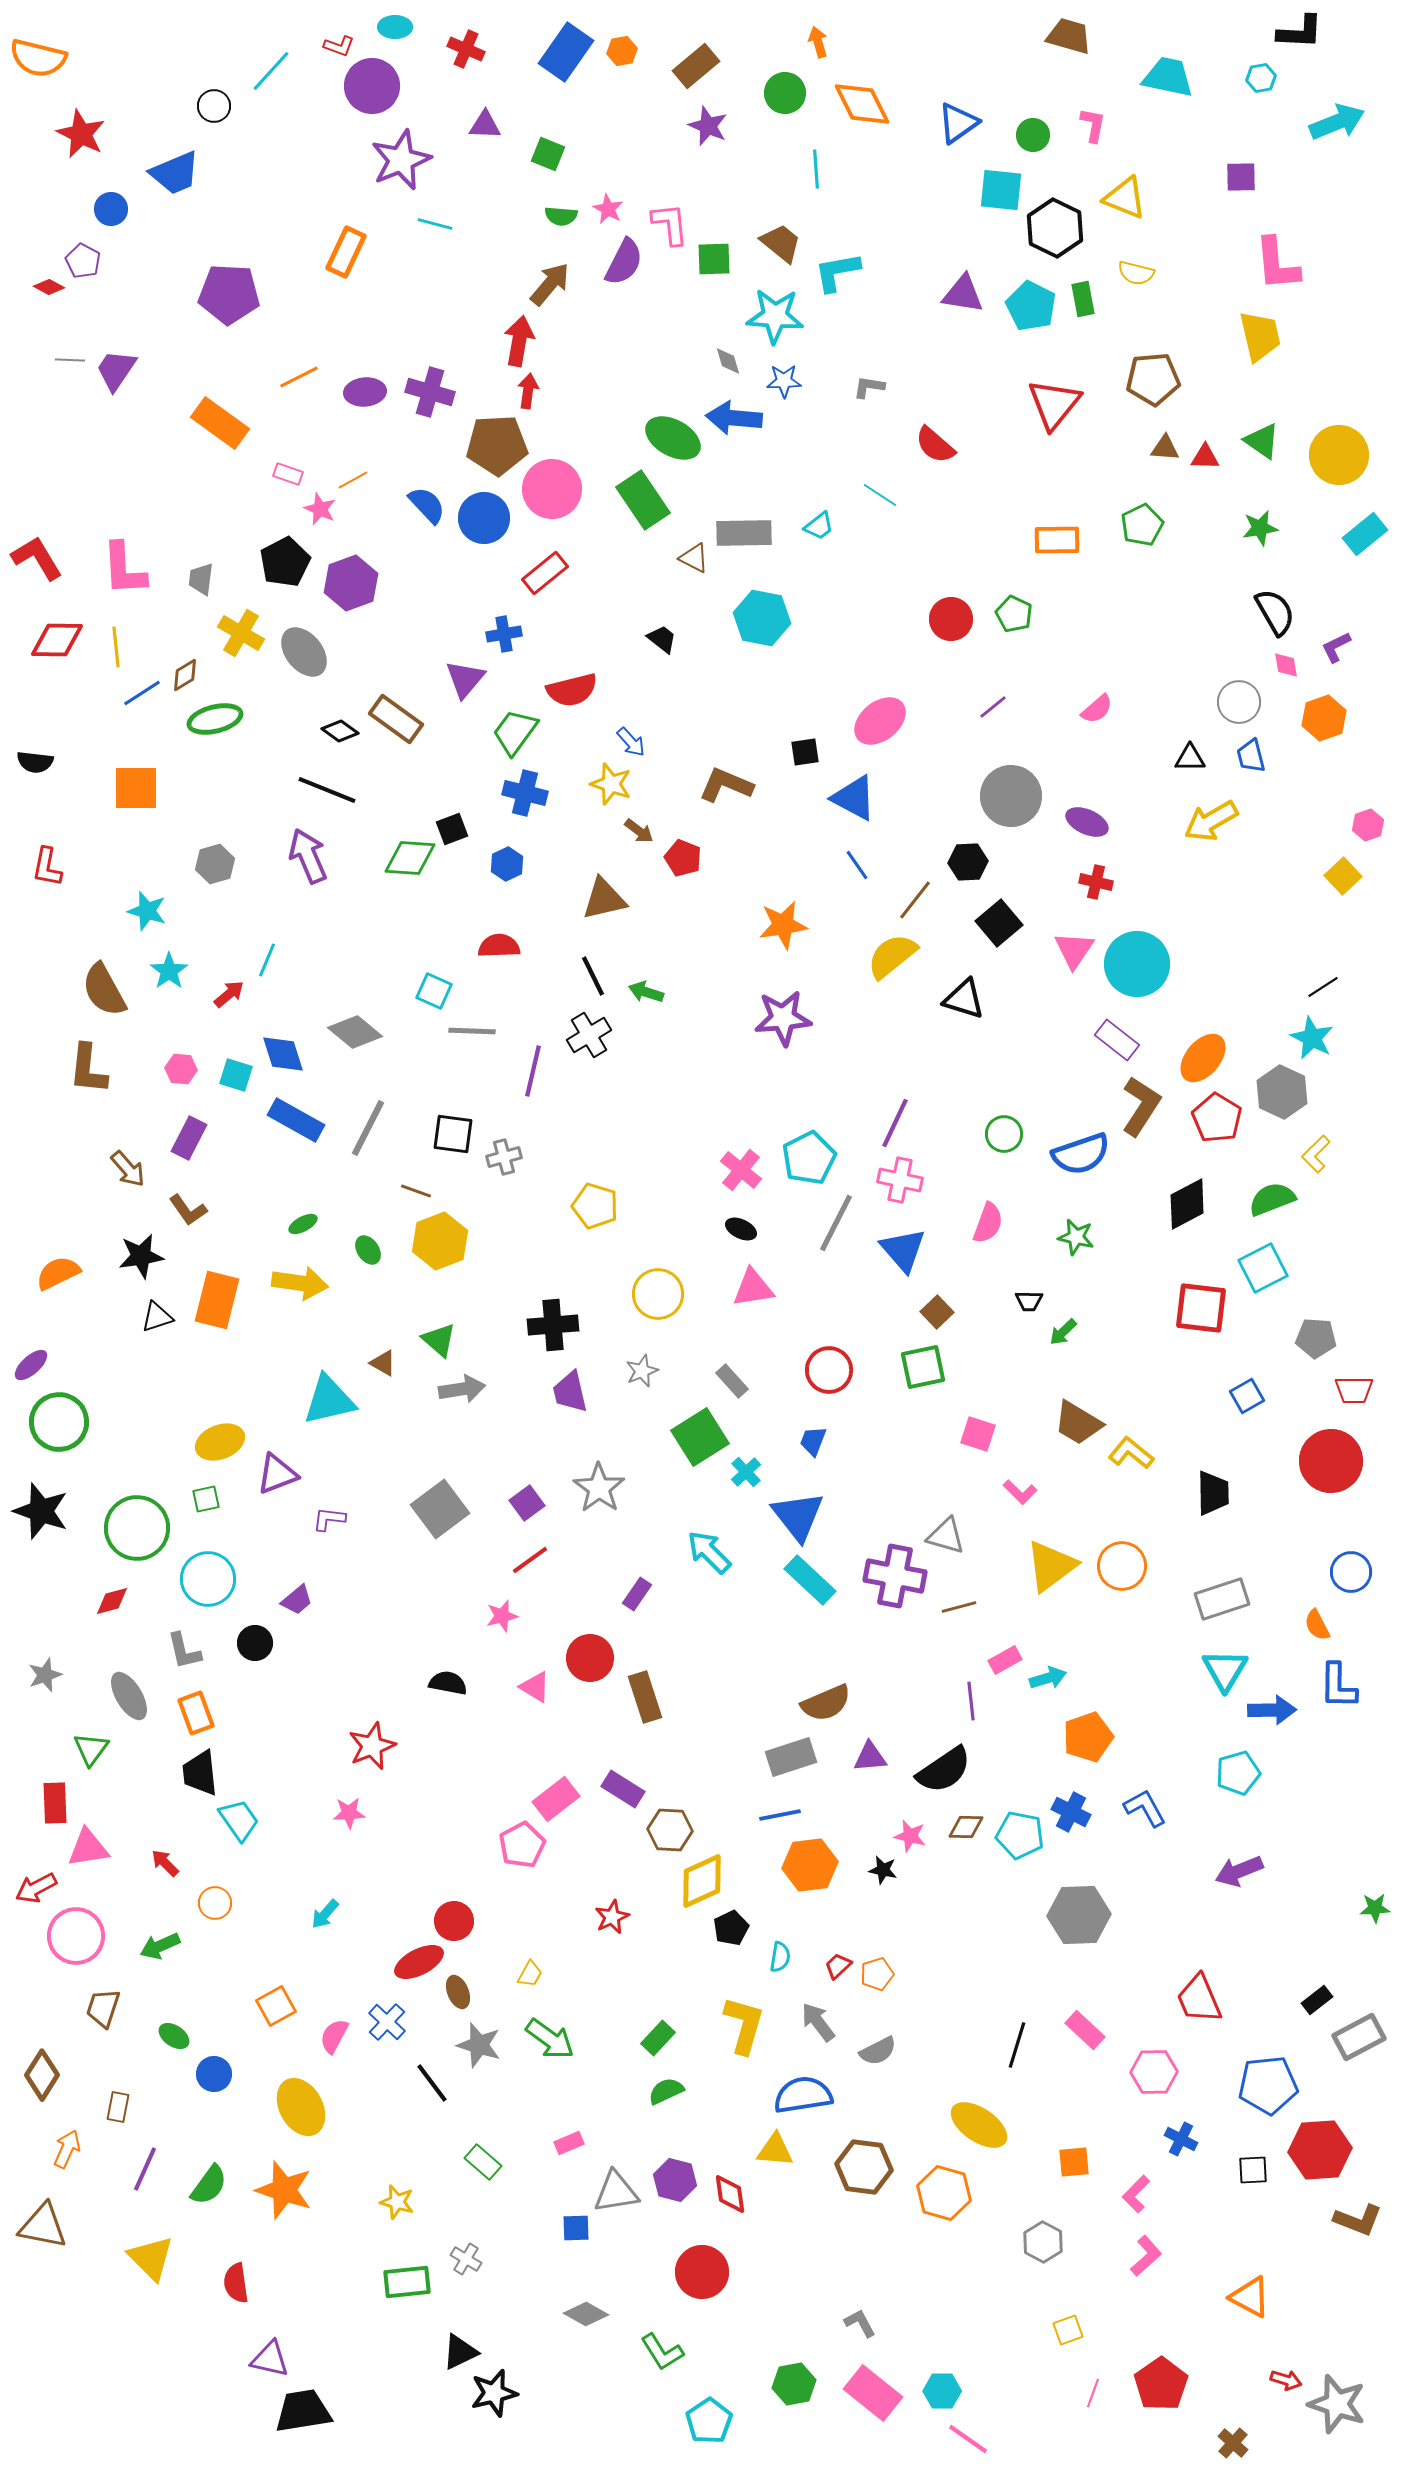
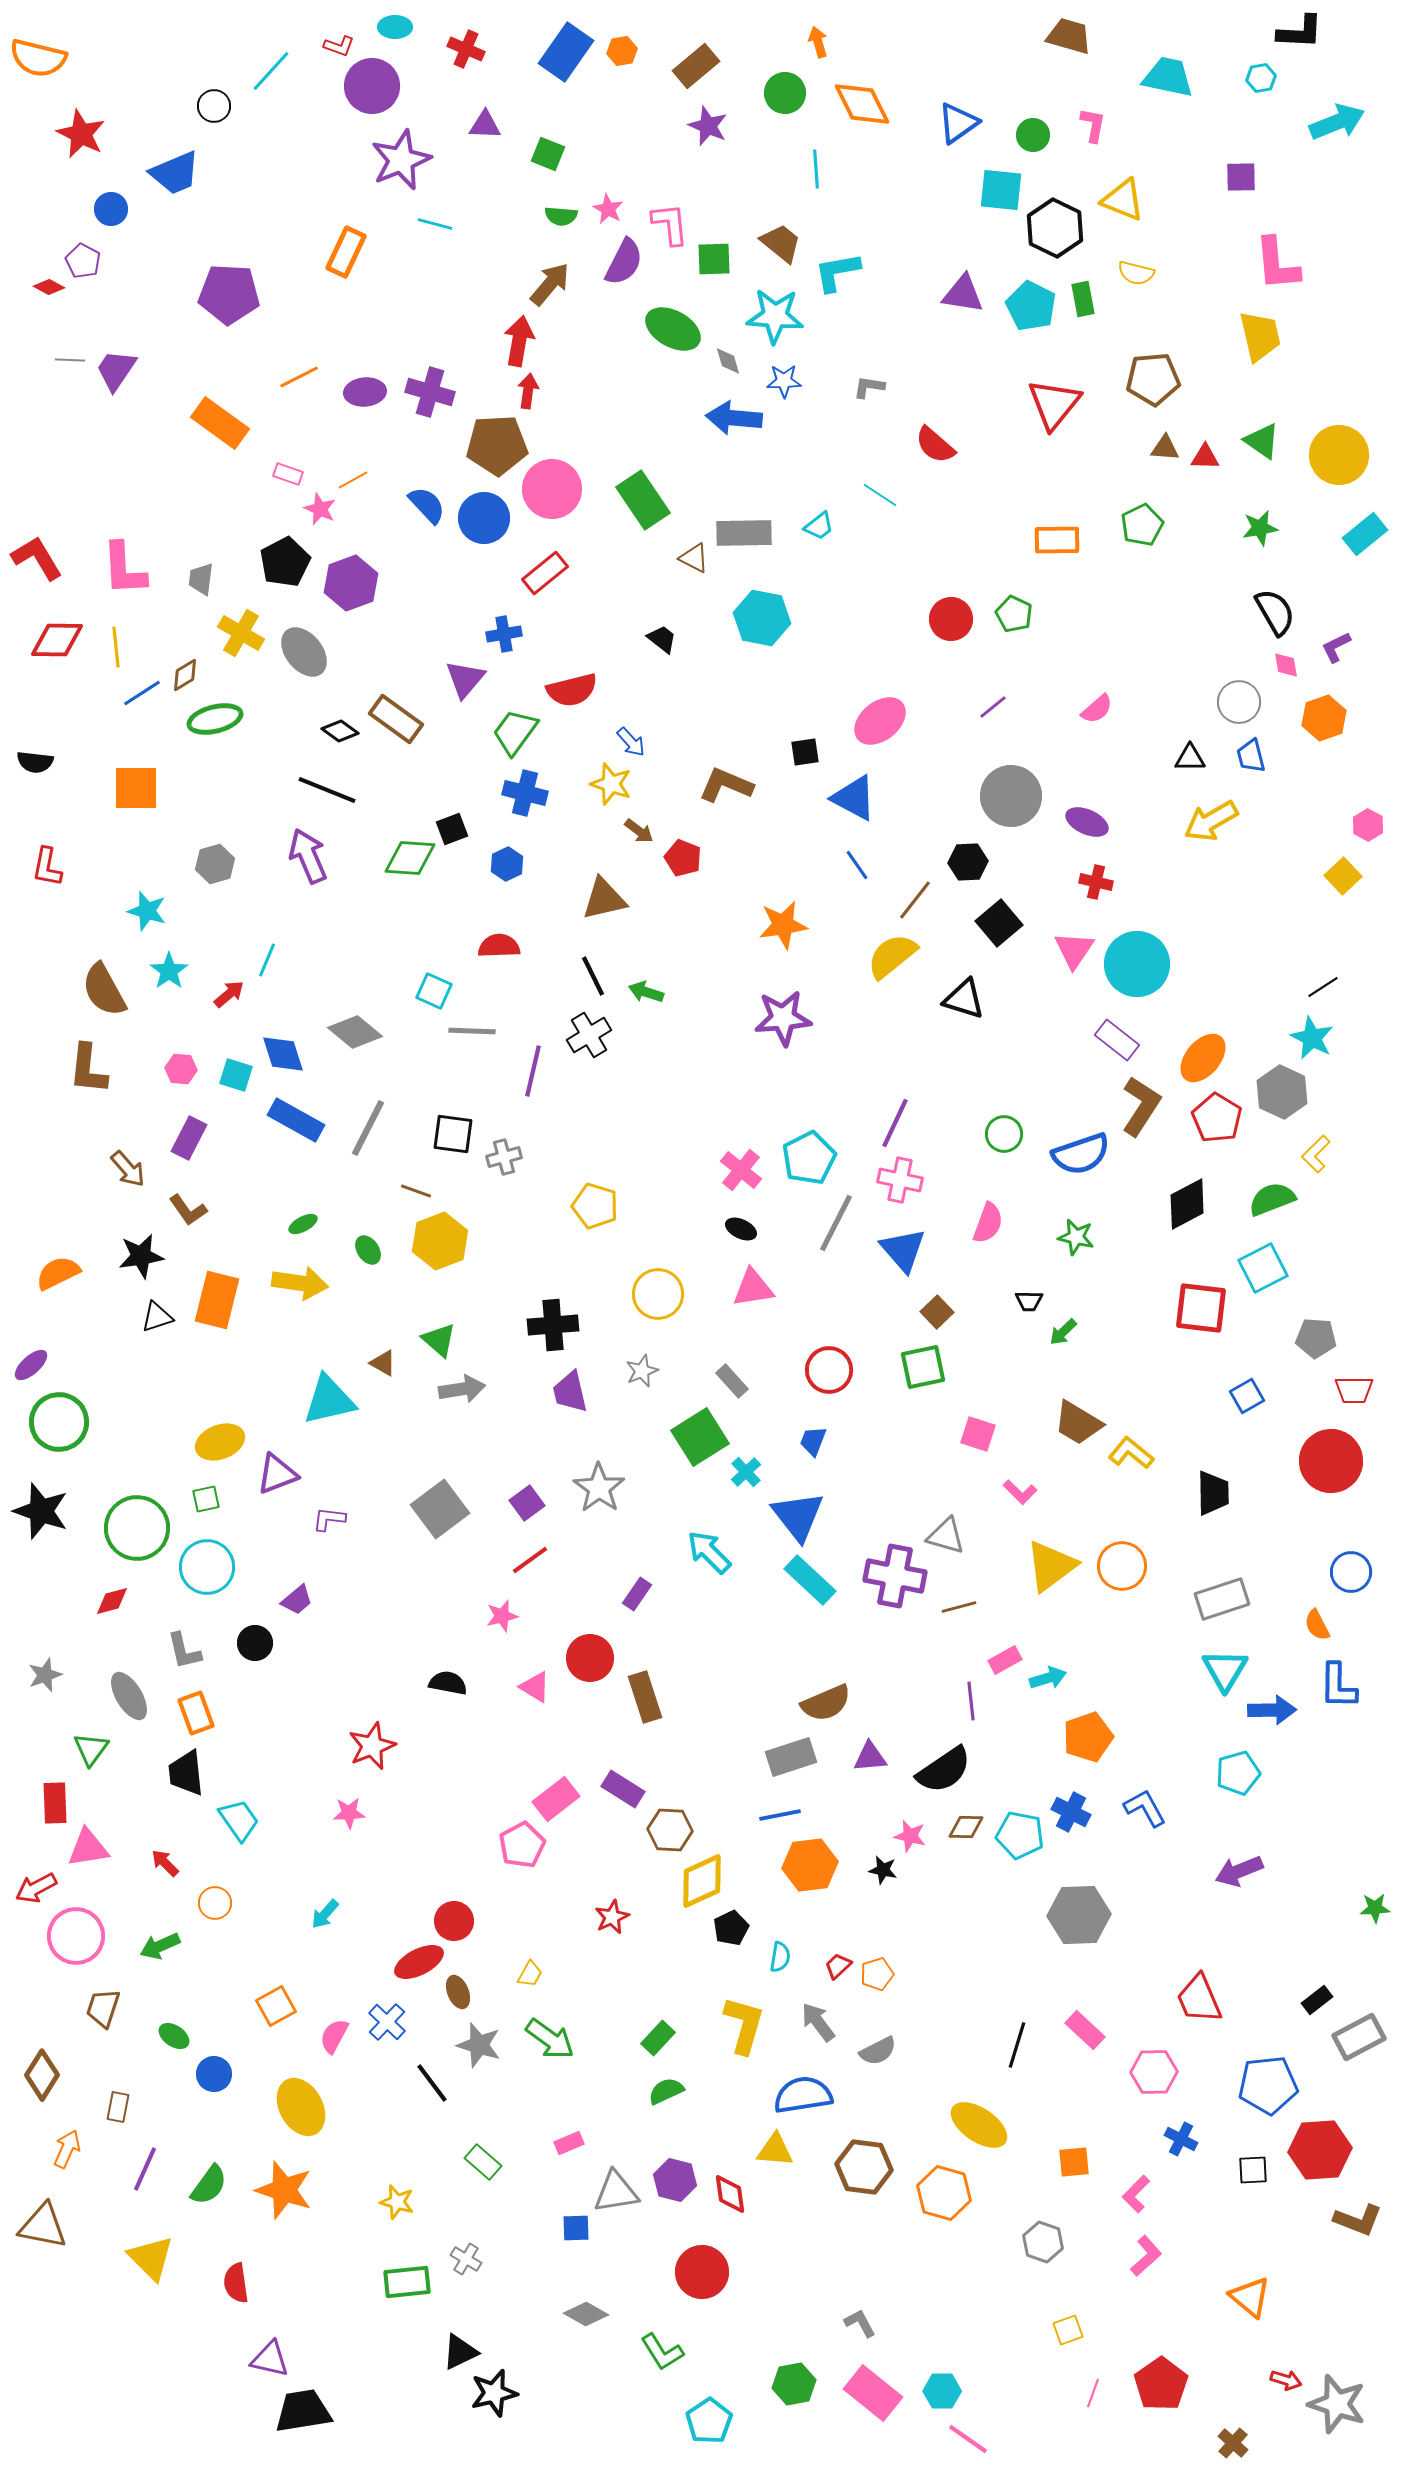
yellow triangle at (1125, 198): moved 2 px left, 2 px down
green ellipse at (673, 438): moved 109 px up
pink hexagon at (1368, 825): rotated 12 degrees counterclockwise
cyan circle at (208, 1579): moved 1 px left, 12 px up
black trapezoid at (200, 1773): moved 14 px left
gray hexagon at (1043, 2242): rotated 9 degrees counterclockwise
orange triangle at (1250, 2297): rotated 12 degrees clockwise
